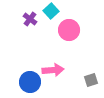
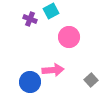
cyan square: rotated 14 degrees clockwise
purple cross: rotated 16 degrees counterclockwise
pink circle: moved 7 px down
gray square: rotated 24 degrees counterclockwise
